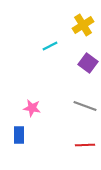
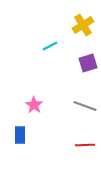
purple square: rotated 36 degrees clockwise
pink star: moved 2 px right, 3 px up; rotated 24 degrees clockwise
blue rectangle: moved 1 px right
